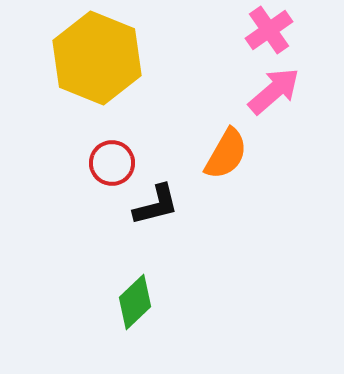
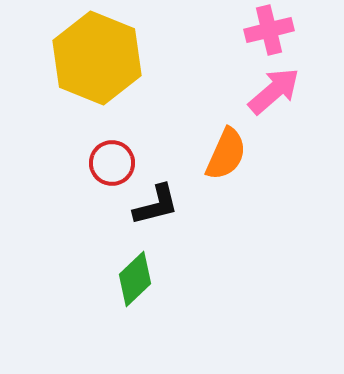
pink cross: rotated 21 degrees clockwise
orange semicircle: rotated 6 degrees counterclockwise
green diamond: moved 23 px up
